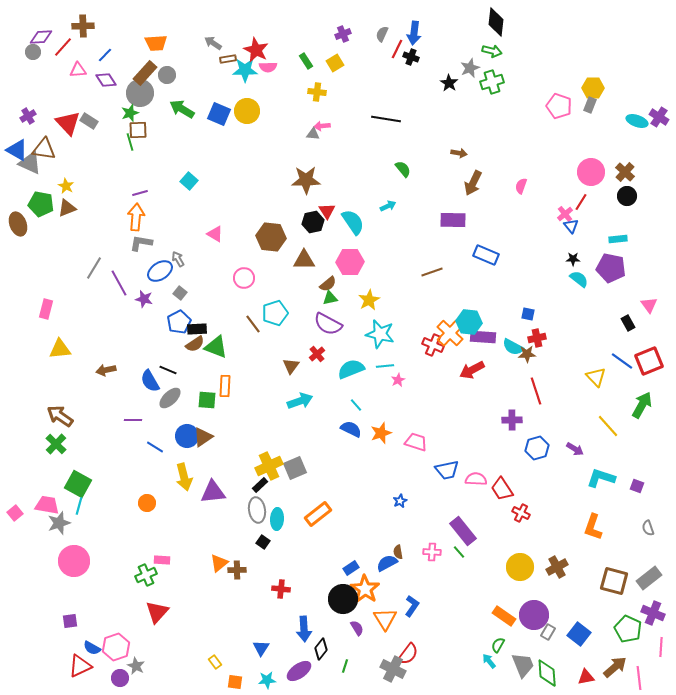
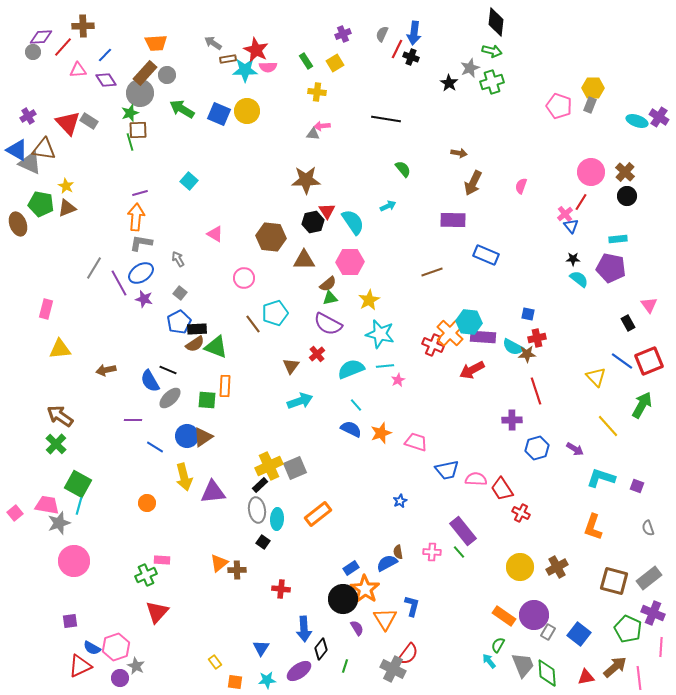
blue ellipse at (160, 271): moved 19 px left, 2 px down
blue L-shape at (412, 606): rotated 20 degrees counterclockwise
